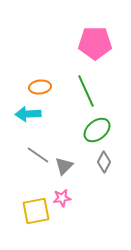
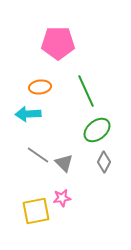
pink pentagon: moved 37 px left
gray triangle: moved 3 px up; rotated 30 degrees counterclockwise
